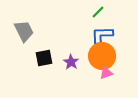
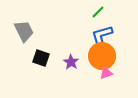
blue L-shape: rotated 15 degrees counterclockwise
black square: moved 3 px left; rotated 30 degrees clockwise
